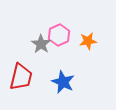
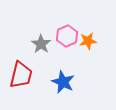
pink hexagon: moved 8 px right, 1 px down
red trapezoid: moved 2 px up
